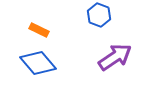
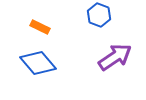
orange rectangle: moved 1 px right, 3 px up
